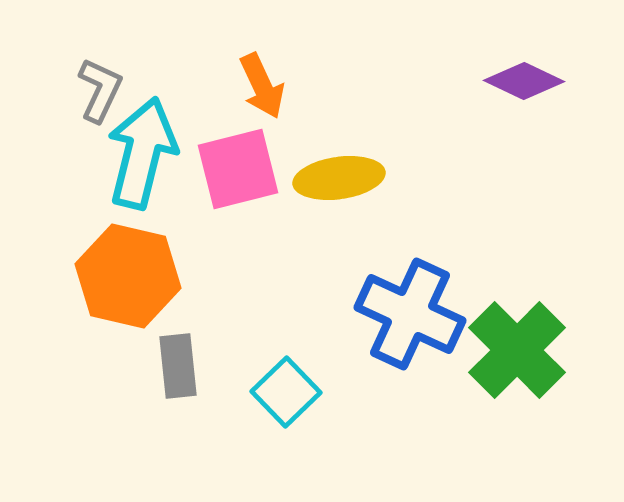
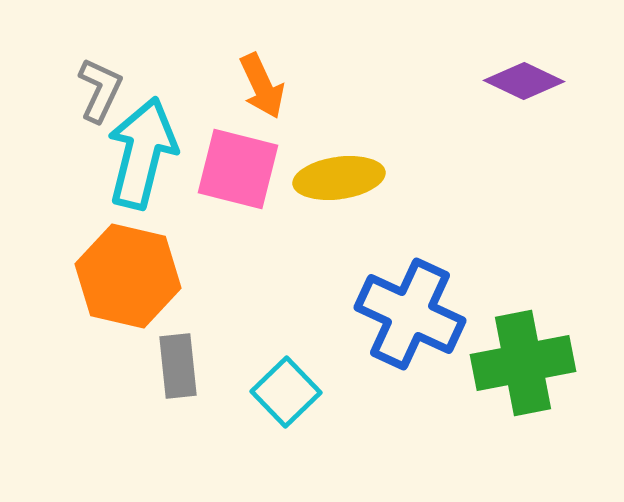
pink square: rotated 28 degrees clockwise
green cross: moved 6 px right, 13 px down; rotated 34 degrees clockwise
